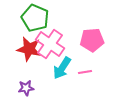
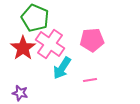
red star: moved 6 px left, 1 px up; rotated 25 degrees clockwise
pink line: moved 5 px right, 8 px down
purple star: moved 6 px left, 5 px down; rotated 21 degrees clockwise
